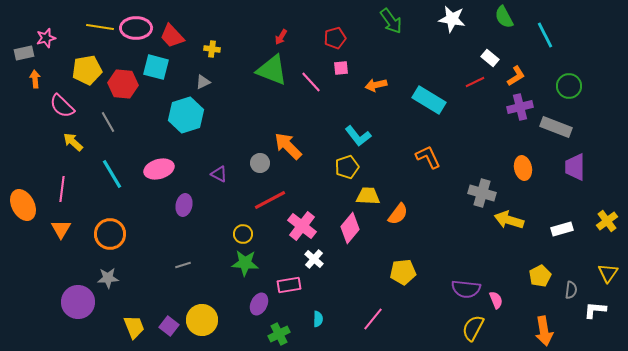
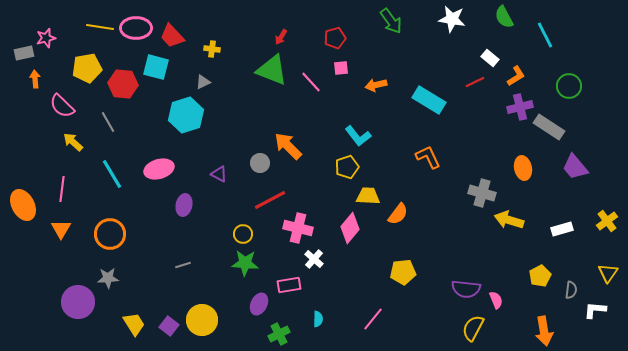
yellow pentagon at (87, 70): moved 2 px up
gray rectangle at (556, 127): moved 7 px left; rotated 12 degrees clockwise
purple trapezoid at (575, 167): rotated 40 degrees counterclockwise
pink cross at (302, 226): moved 4 px left, 2 px down; rotated 24 degrees counterclockwise
yellow trapezoid at (134, 327): moved 3 px up; rotated 10 degrees counterclockwise
